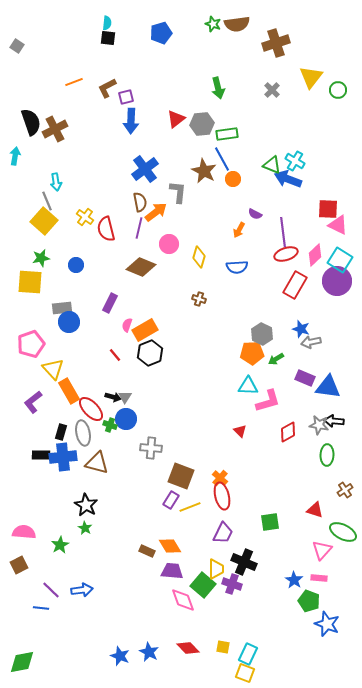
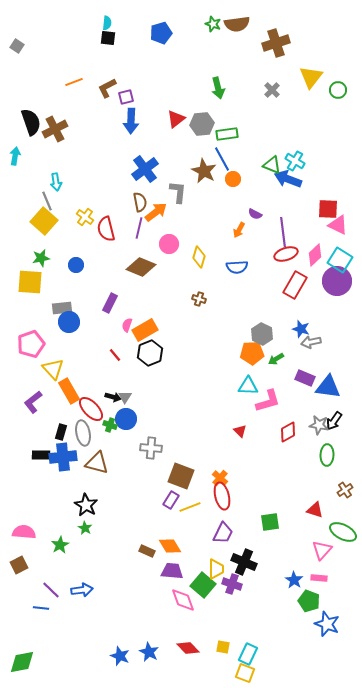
black arrow at (334, 421): rotated 60 degrees counterclockwise
